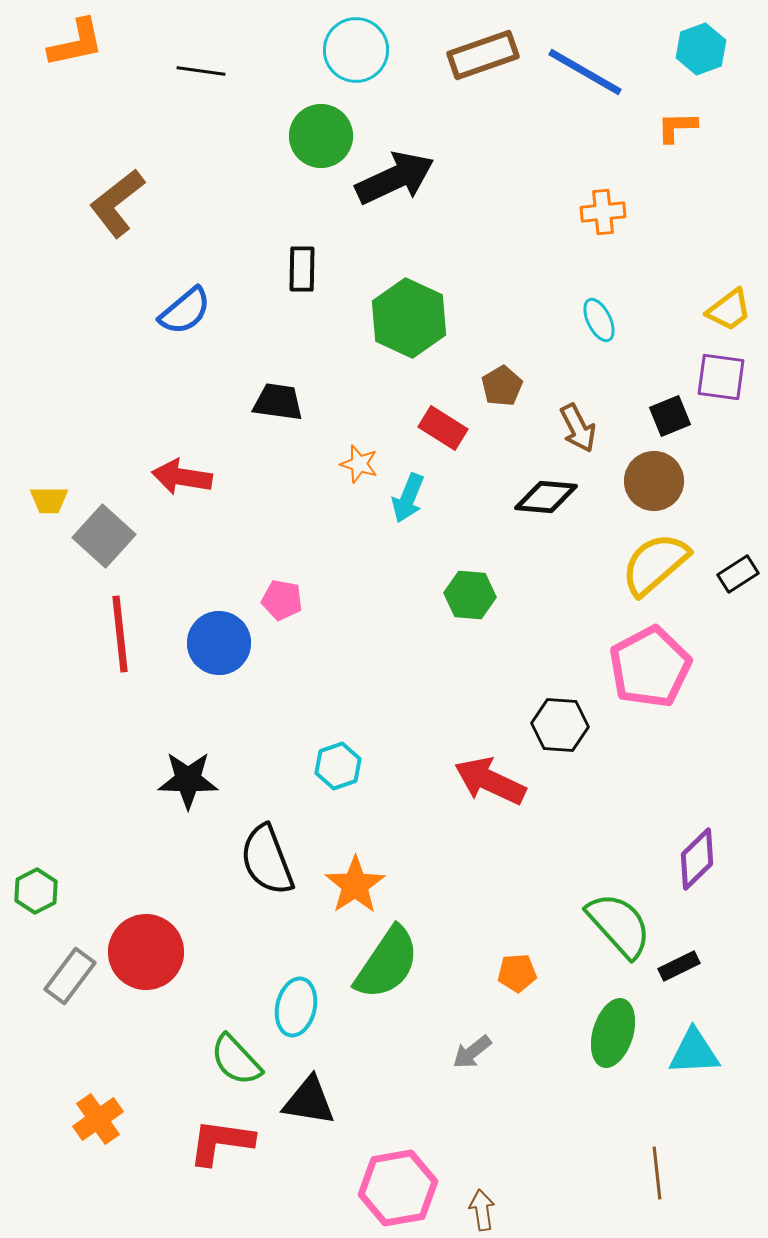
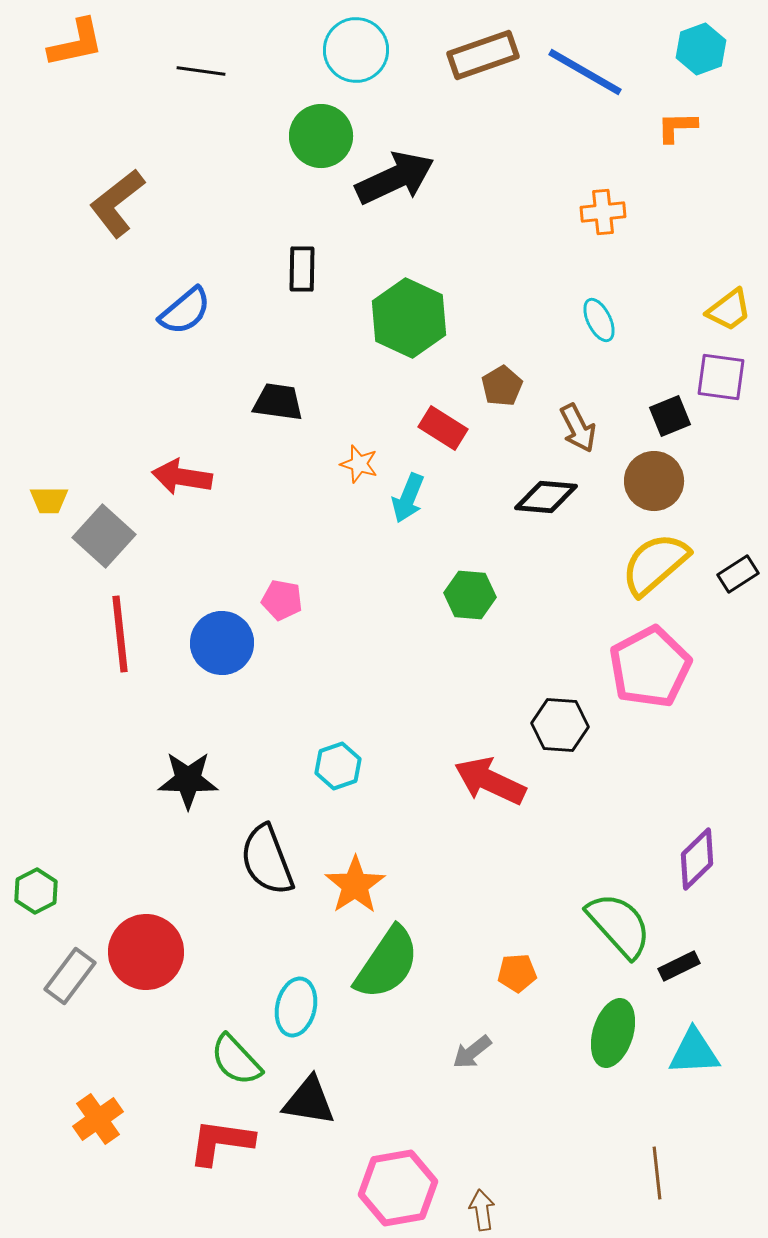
blue circle at (219, 643): moved 3 px right
